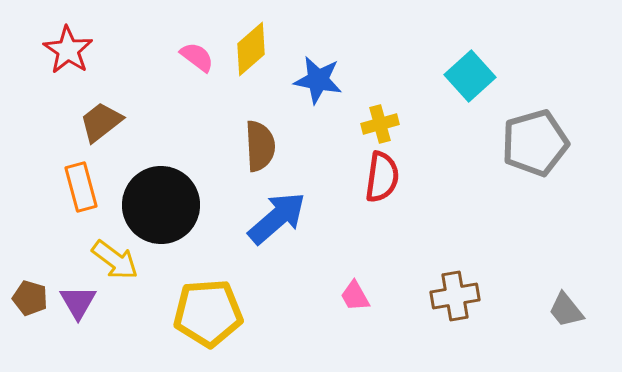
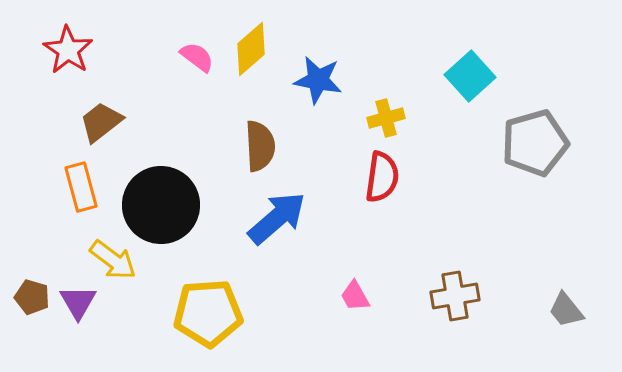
yellow cross: moved 6 px right, 6 px up
yellow arrow: moved 2 px left
brown pentagon: moved 2 px right, 1 px up
